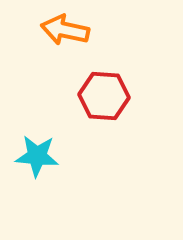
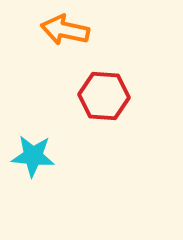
cyan star: moved 4 px left
